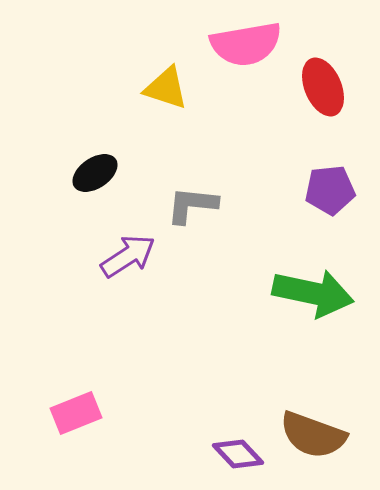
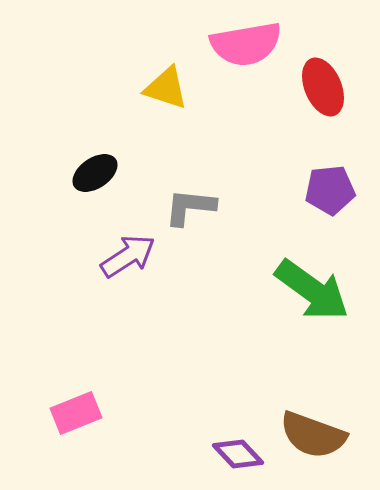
gray L-shape: moved 2 px left, 2 px down
green arrow: moved 1 px left, 3 px up; rotated 24 degrees clockwise
